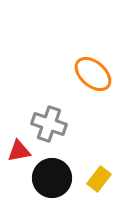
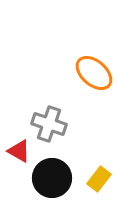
orange ellipse: moved 1 px right, 1 px up
red triangle: rotated 40 degrees clockwise
